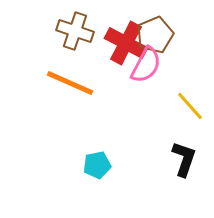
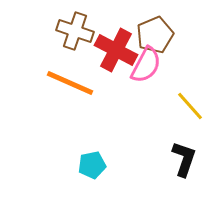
red cross: moved 10 px left, 7 px down
cyan pentagon: moved 5 px left
